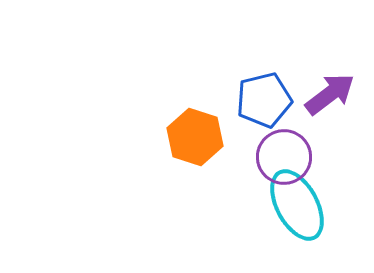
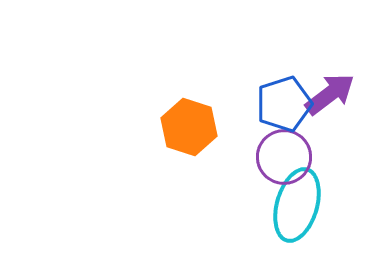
blue pentagon: moved 20 px right, 4 px down; rotated 4 degrees counterclockwise
orange hexagon: moved 6 px left, 10 px up
cyan ellipse: rotated 44 degrees clockwise
